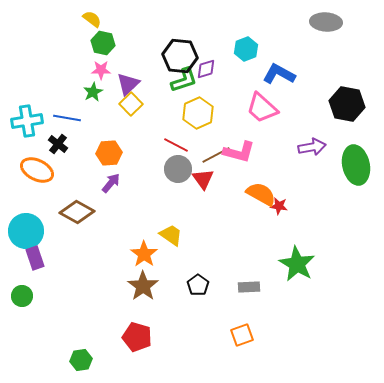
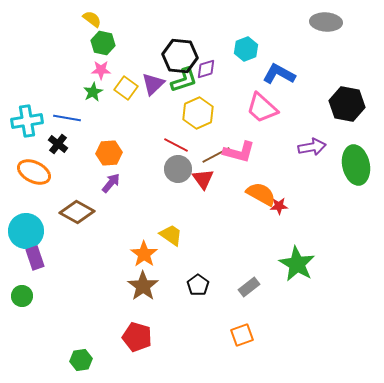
purple triangle at (128, 84): moved 25 px right
yellow square at (131, 104): moved 5 px left, 16 px up; rotated 10 degrees counterclockwise
orange ellipse at (37, 170): moved 3 px left, 2 px down
red star at (279, 206): rotated 12 degrees counterclockwise
gray rectangle at (249, 287): rotated 35 degrees counterclockwise
